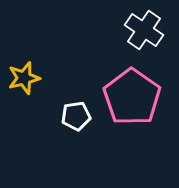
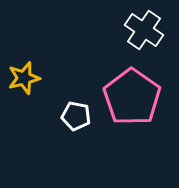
white pentagon: rotated 20 degrees clockwise
